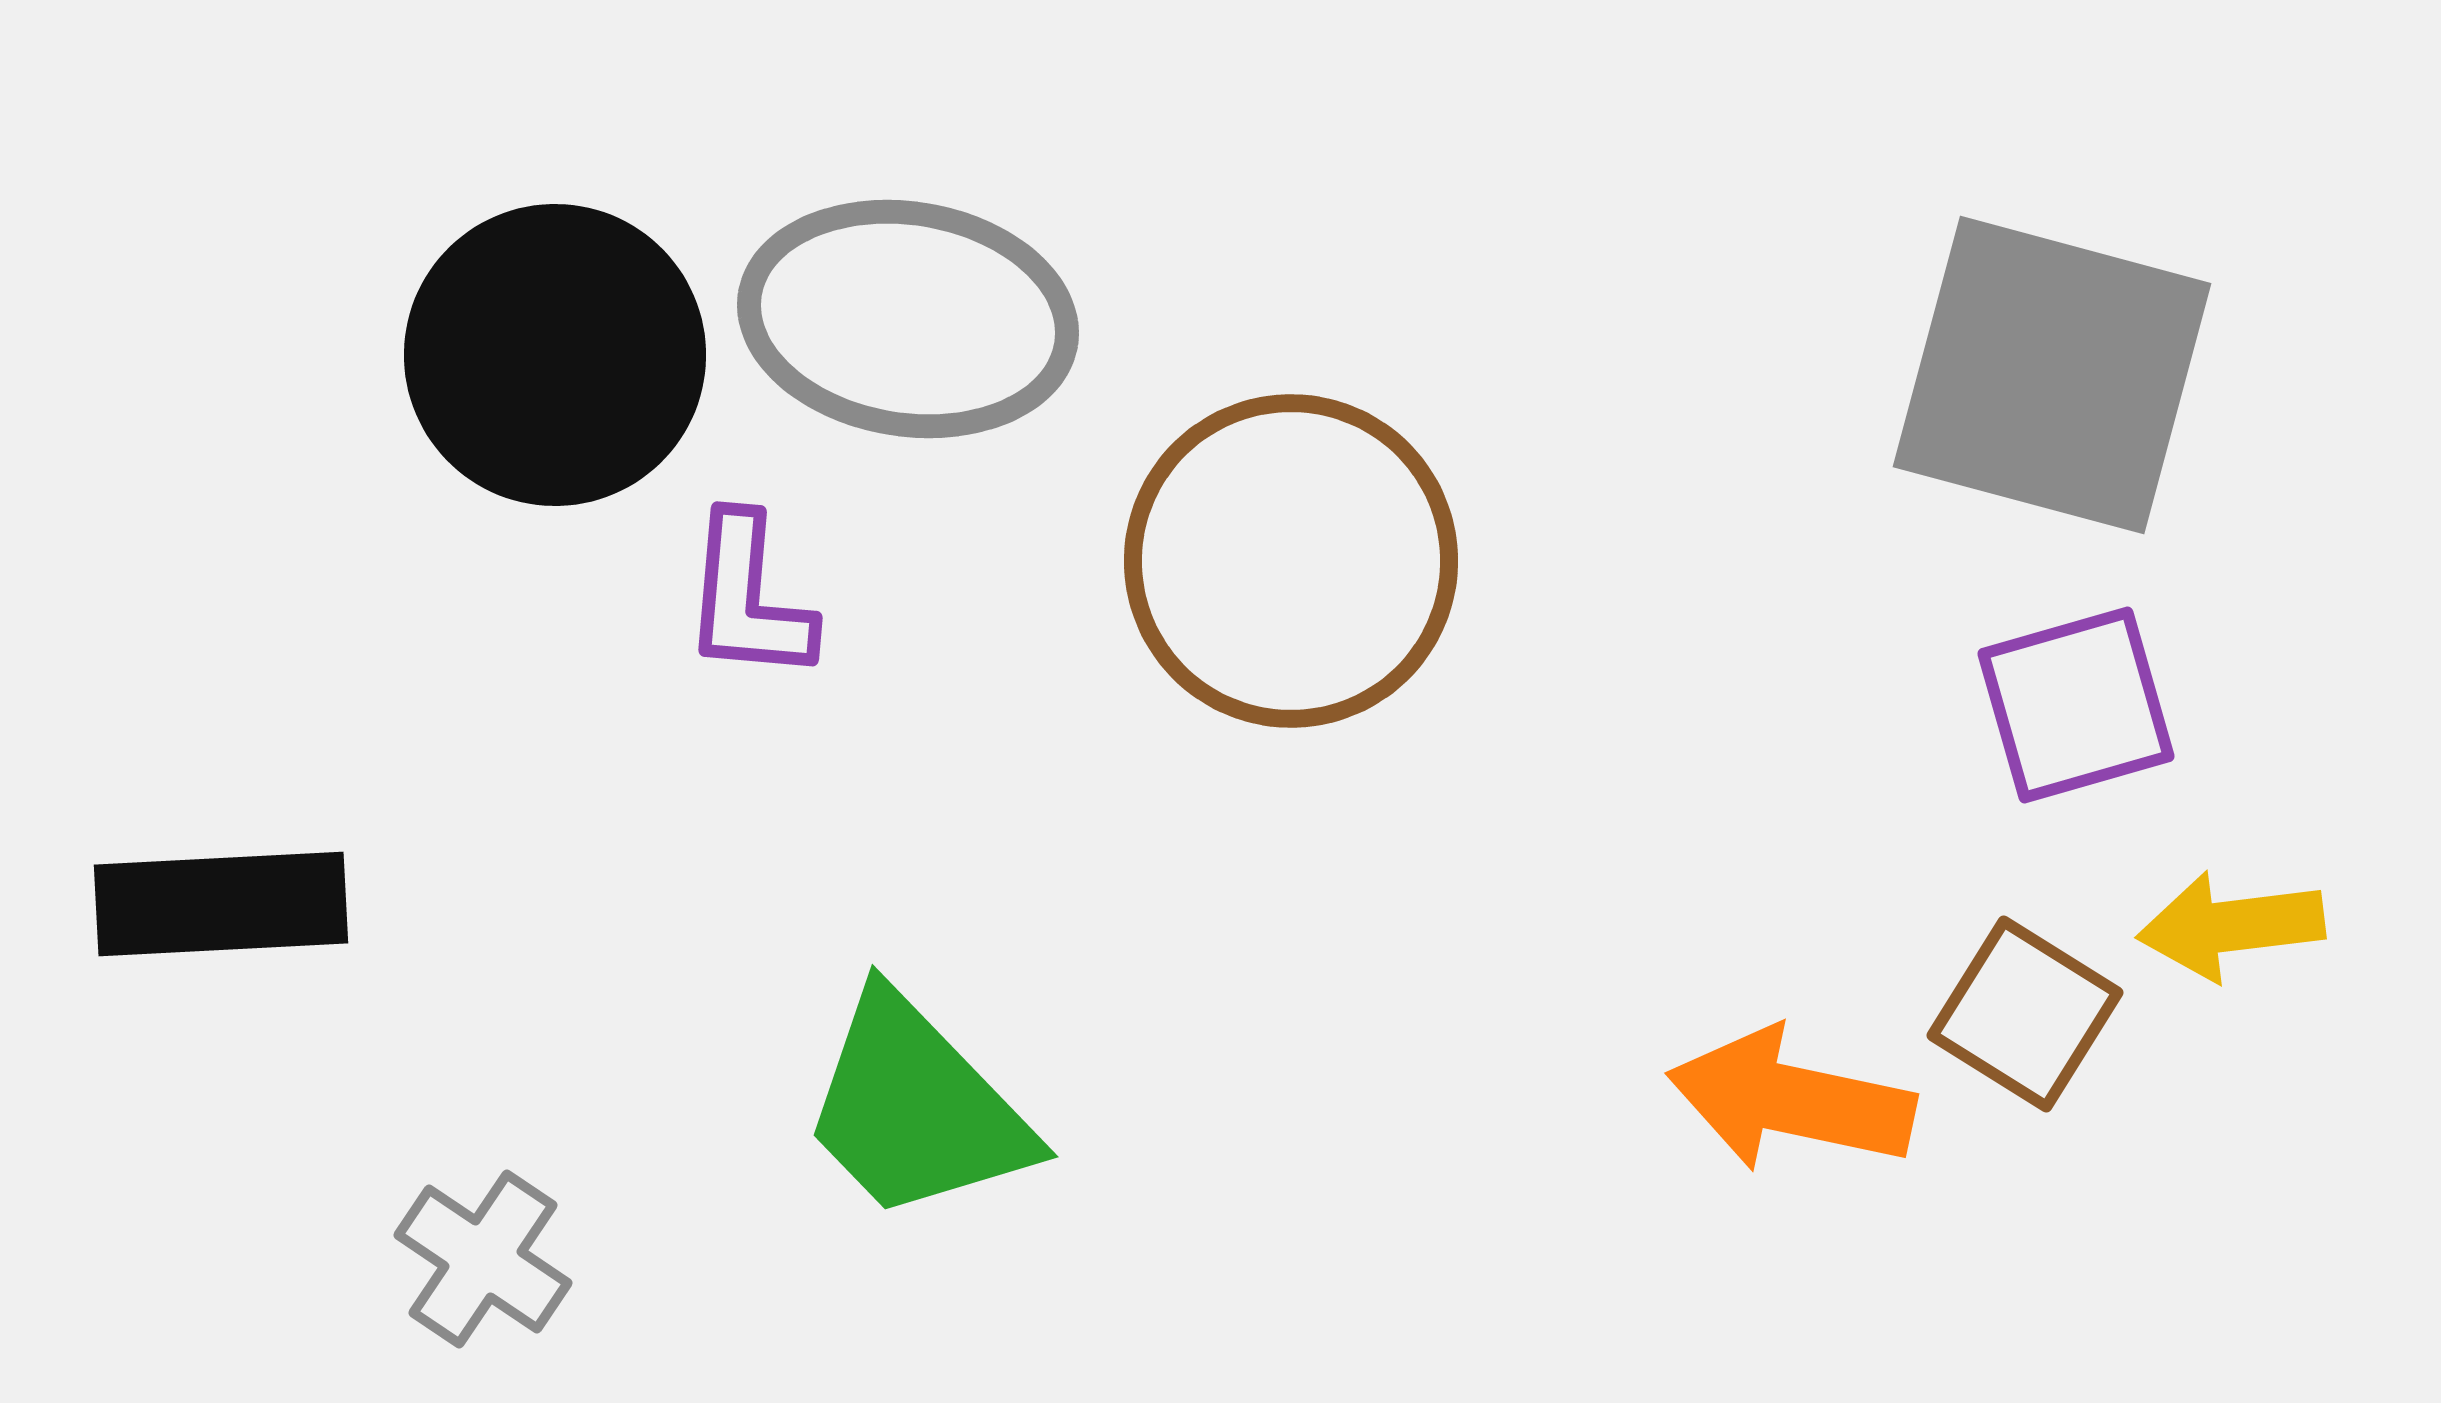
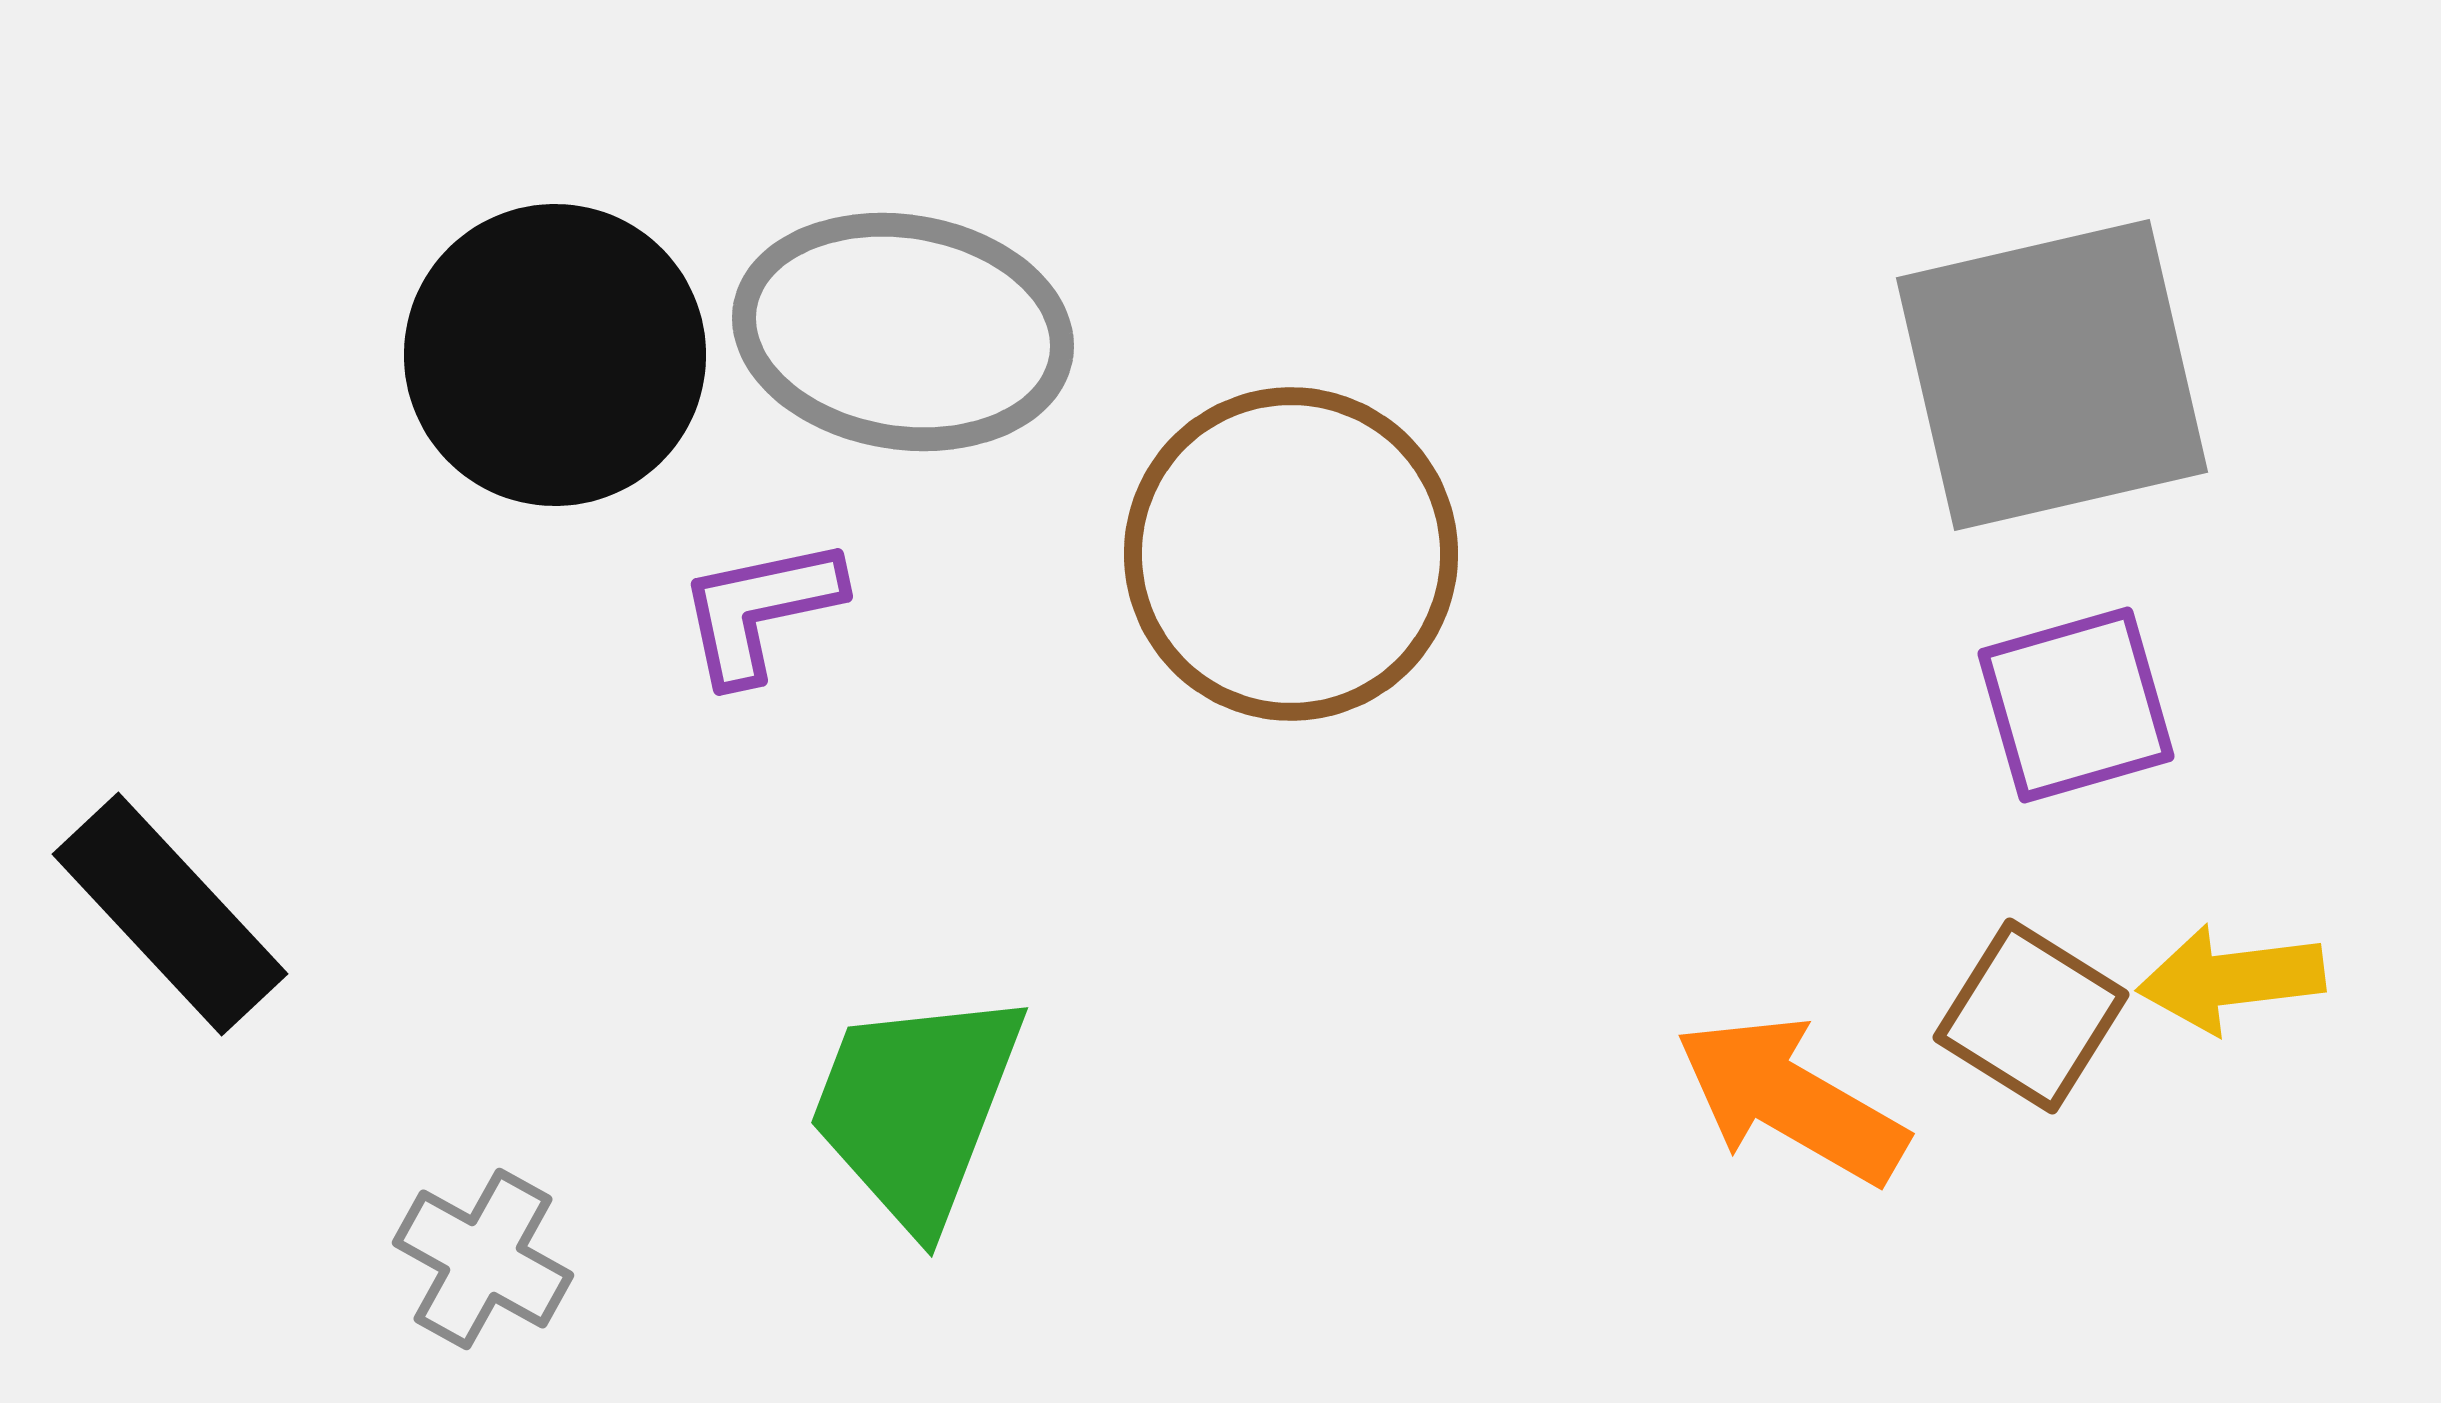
gray ellipse: moved 5 px left, 13 px down
gray square: rotated 28 degrees counterclockwise
brown circle: moved 7 px up
purple L-shape: moved 12 px right, 12 px down; rotated 73 degrees clockwise
black rectangle: moved 51 px left, 10 px down; rotated 50 degrees clockwise
yellow arrow: moved 53 px down
brown square: moved 6 px right, 2 px down
orange arrow: rotated 18 degrees clockwise
green trapezoid: rotated 65 degrees clockwise
gray cross: rotated 5 degrees counterclockwise
